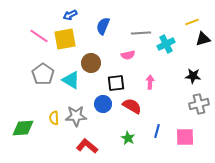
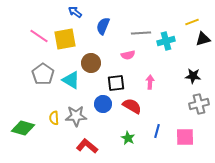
blue arrow: moved 5 px right, 3 px up; rotated 64 degrees clockwise
cyan cross: moved 3 px up; rotated 12 degrees clockwise
green diamond: rotated 20 degrees clockwise
